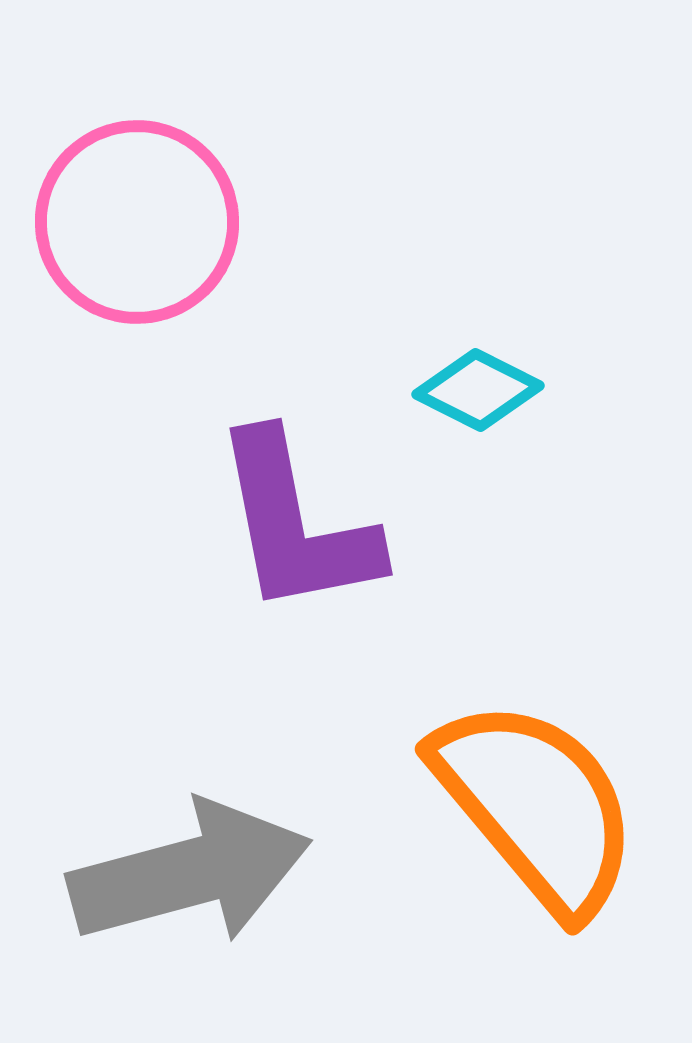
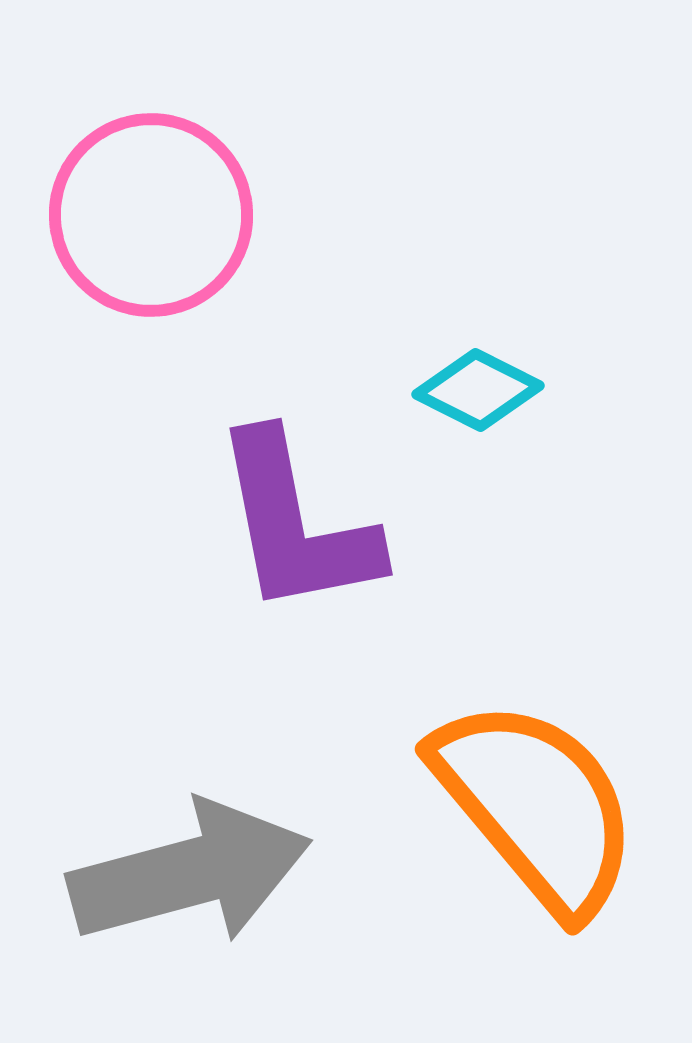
pink circle: moved 14 px right, 7 px up
